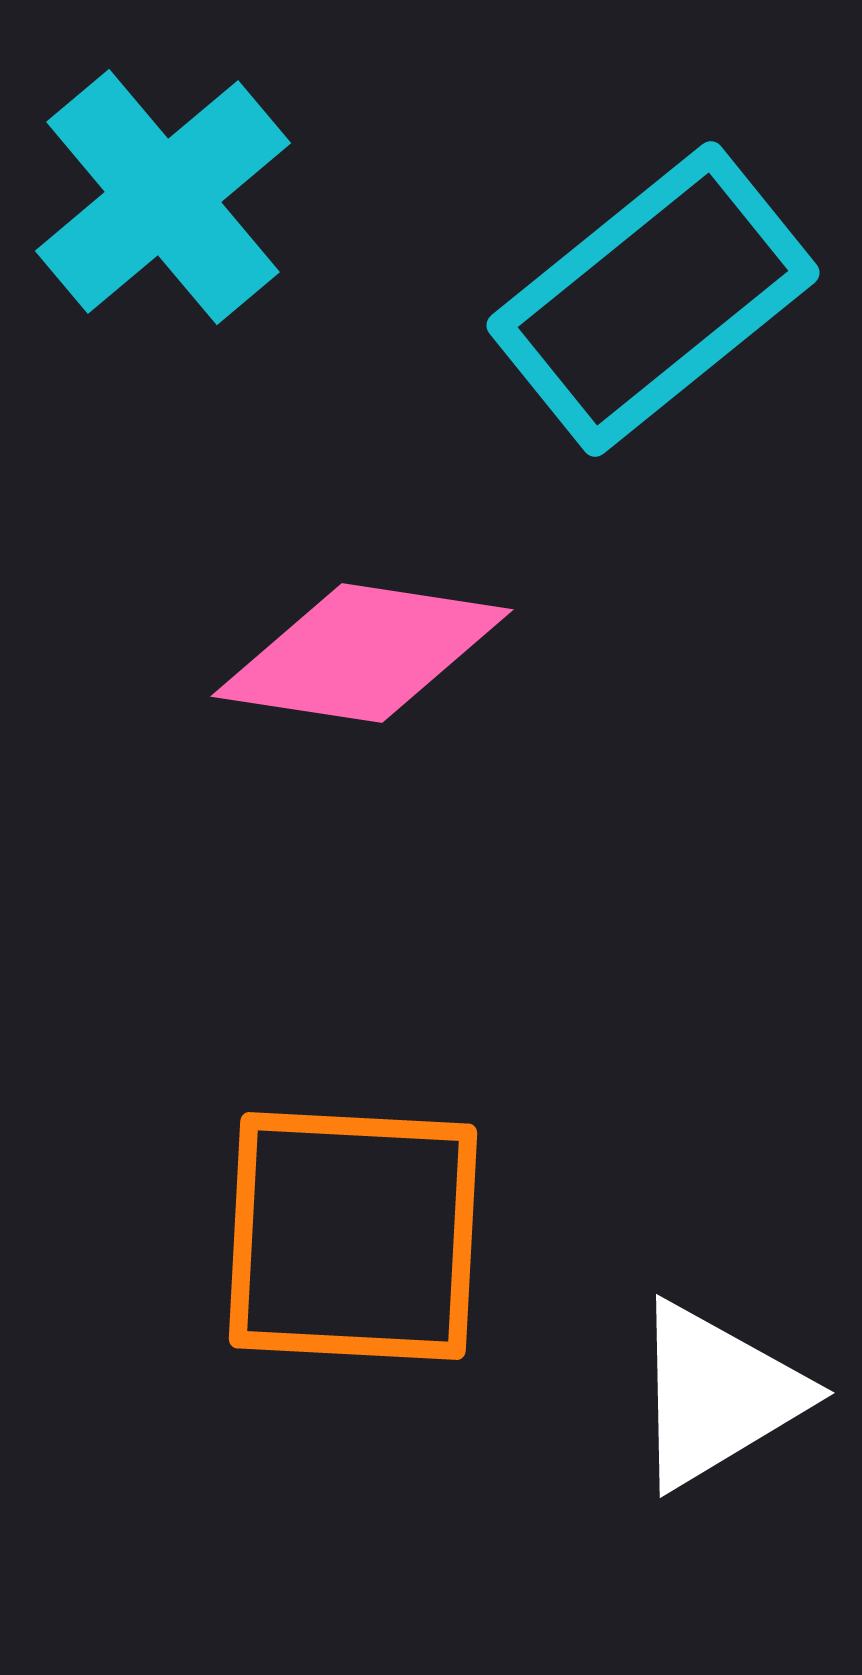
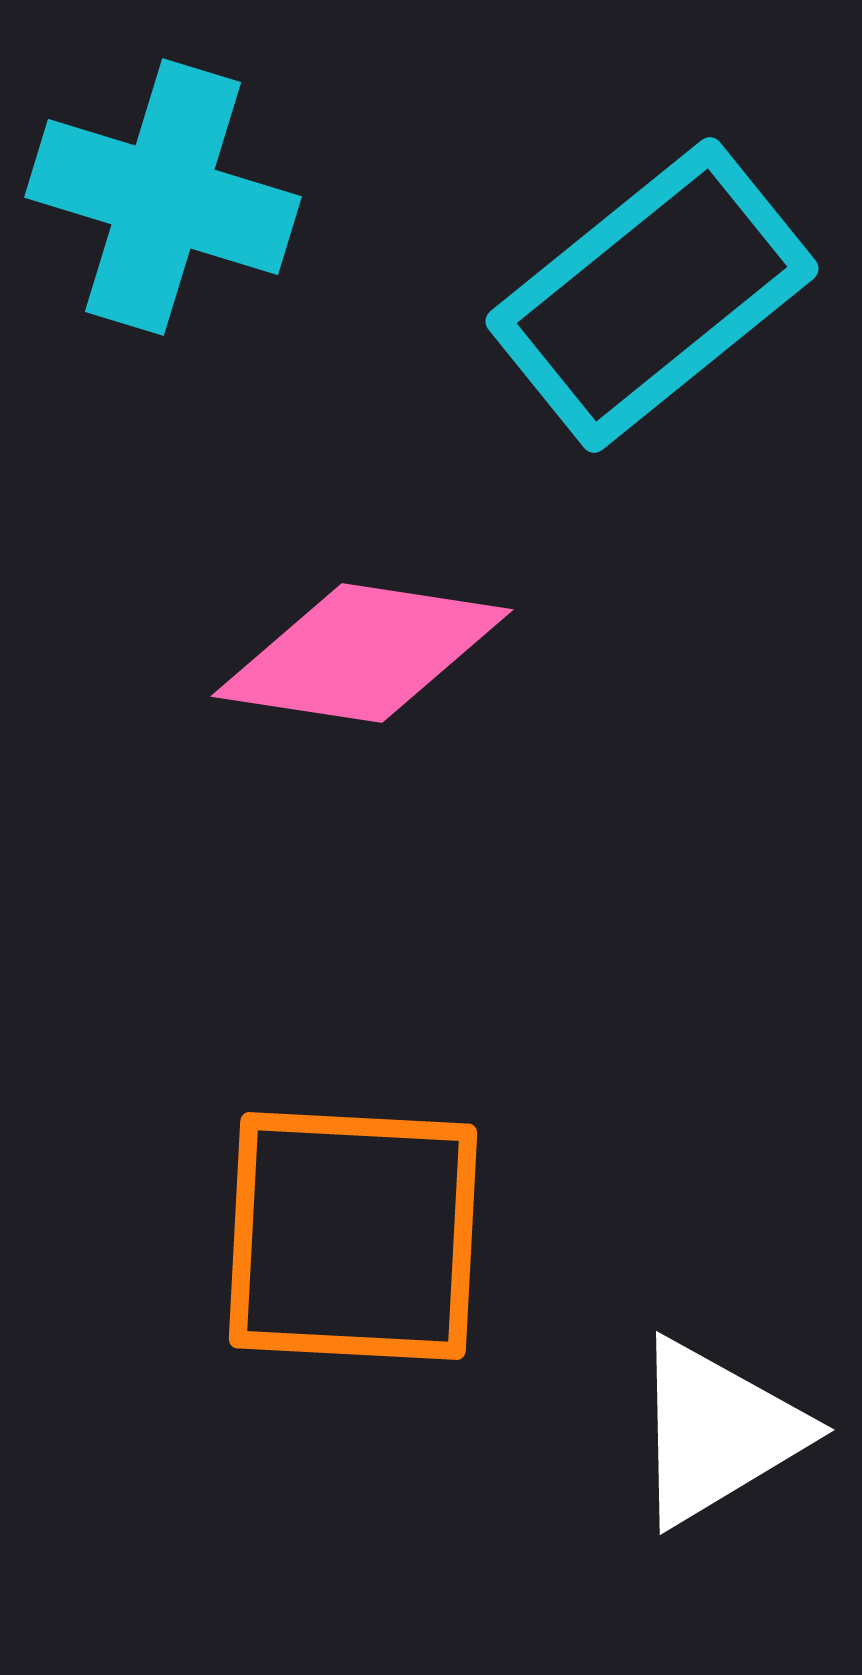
cyan cross: rotated 33 degrees counterclockwise
cyan rectangle: moved 1 px left, 4 px up
white triangle: moved 37 px down
